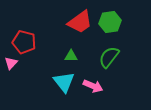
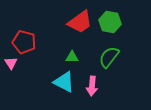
green hexagon: rotated 20 degrees clockwise
green triangle: moved 1 px right, 1 px down
pink triangle: rotated 16 degrees counterclockwise
cyan triangle: rotated 25 degrees counterclockwise
pink arrow: moved 1 px left; rotated 72 degrees clockwise
